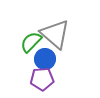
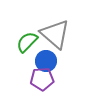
green semicircle: moved 4 px left
blue circle: moved 1 px right, 2 px down
